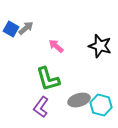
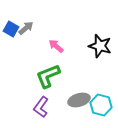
green L-shape: moved 3 px up; rotated 84 degrees clockwise
